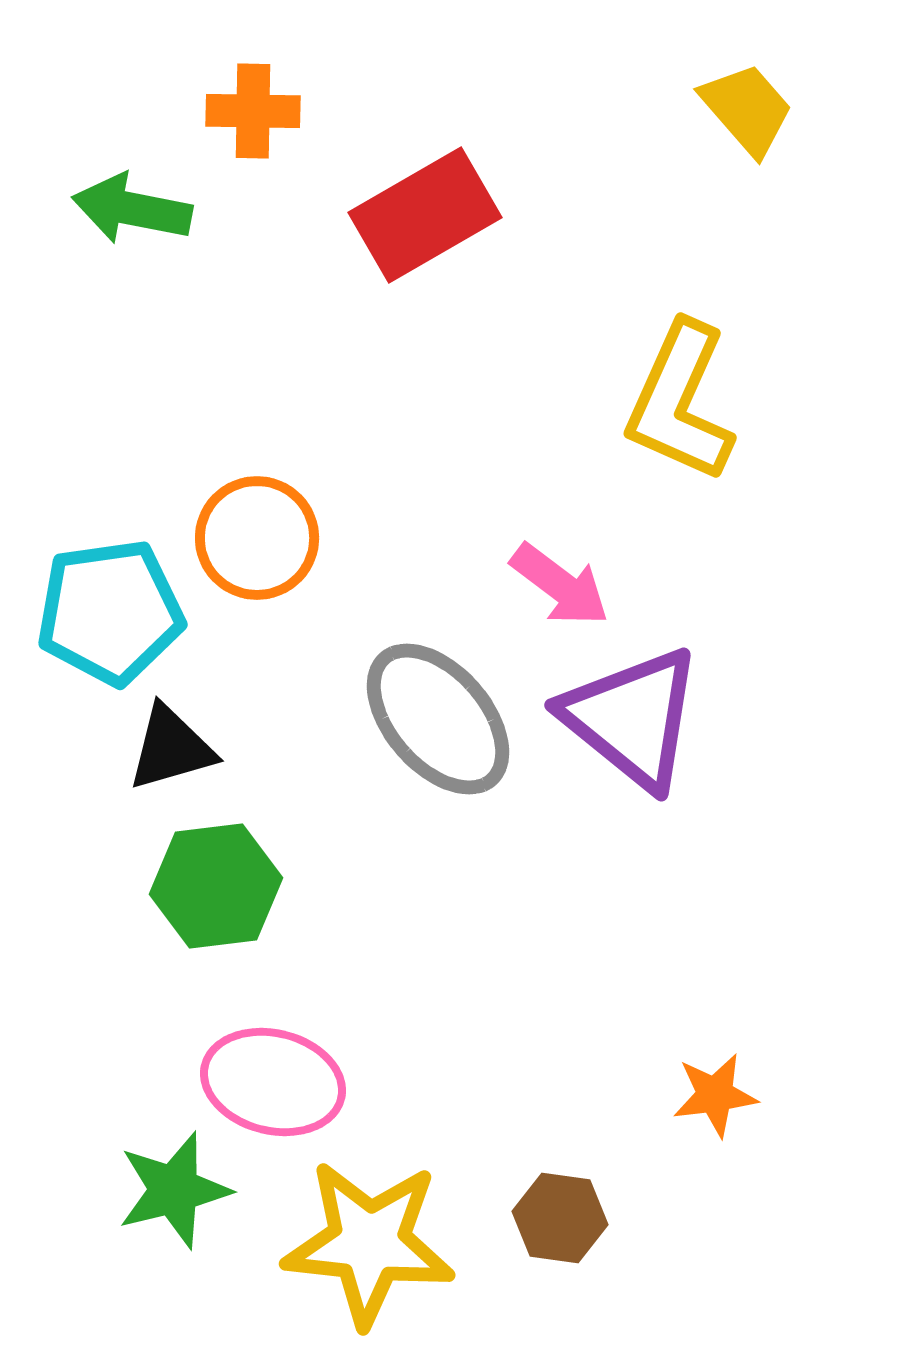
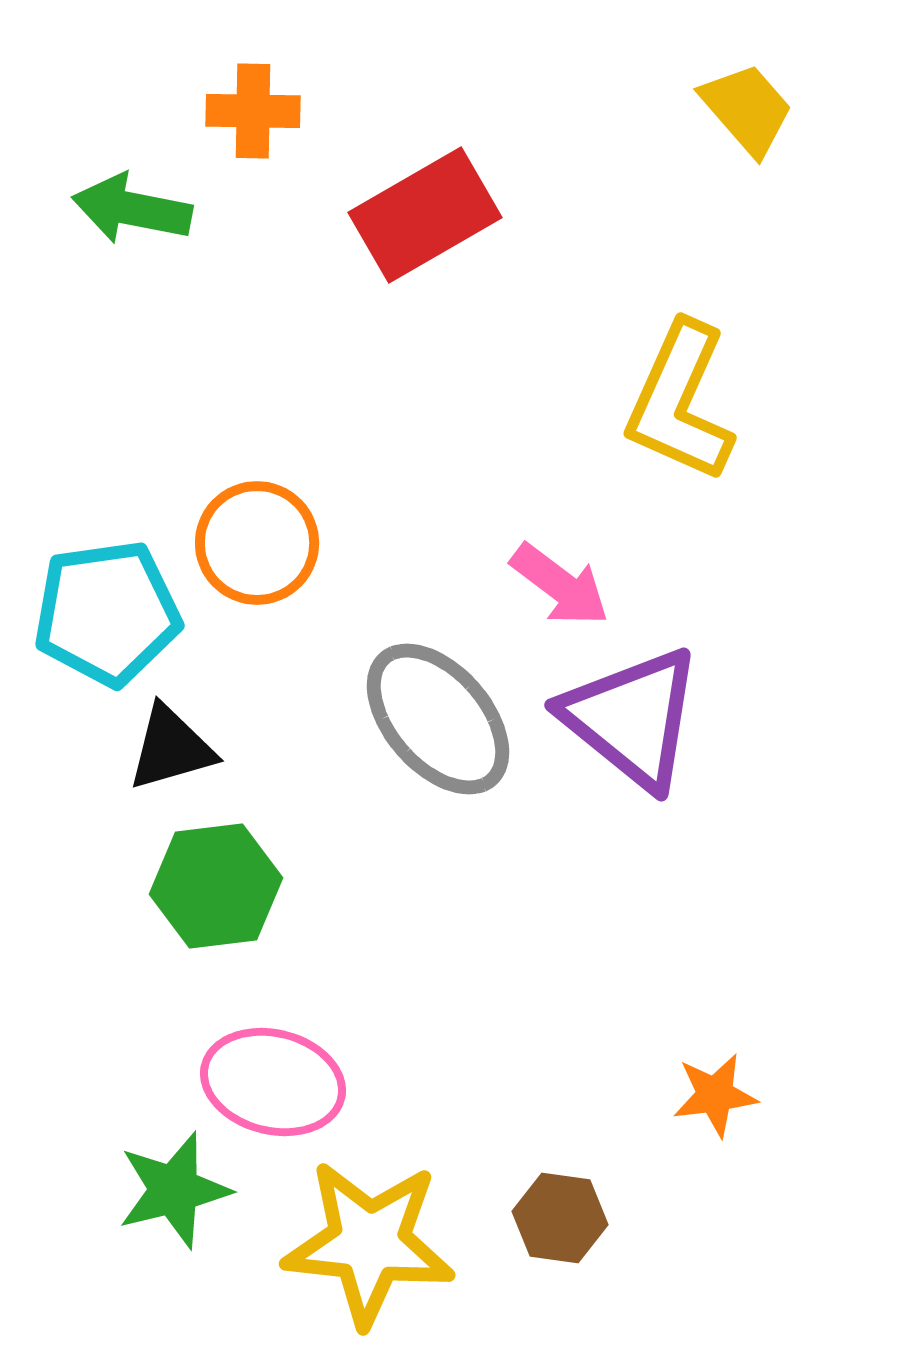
orange circle: moved 5 px down
cyan pentagon: moved 3 px left, 1 px down
